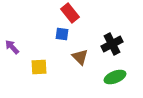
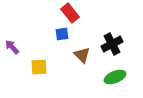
blue square: rotated 16 degrees counterclockwise
brown triangle: moved 2 px right, 2 px up
